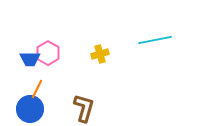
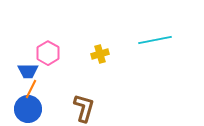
blue trapezoid: moved 2 px left, 12 px down
orange line: moved 6 px left
blue circle: moved 2 px left
